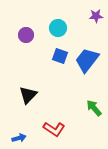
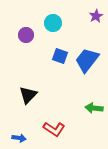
purple star: rotated 24 degrees counterclockwise
cyan circle: moved 5 px left, 5 px up
green arrow: rotated 42 degrees counterclockwise
blue arrow: rotated 24 degrees clockwise
